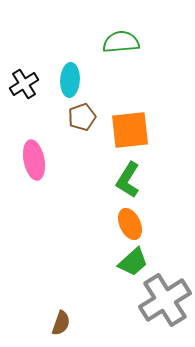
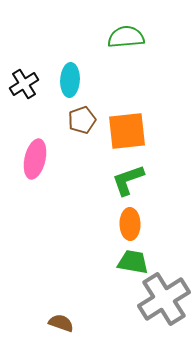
green semicircle: moved 5 px right, 5 px up
brown pentagon: moved 3 px down
orange square: moved 3 px left, 1 px down
pink ellipse: moved 1 px right, 1 px up; rotated 24 degrees clockwise
green L-shape: rotated 39 degrees clockwise
orange ellipse: rotated 24 degrees clockwise
green trapezoid: rotated 128 degrees counterclockwise
gray cross: moved 1 px left, 1 px up
brown semicircle: rotated 90 degrees counterclockwise
